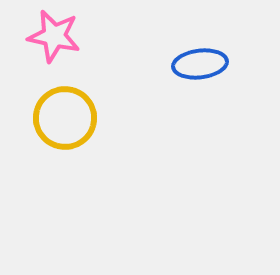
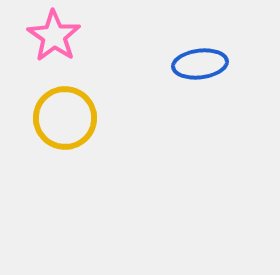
pink star: rotated 22 degrees clockwise
